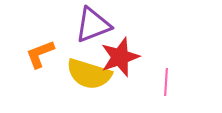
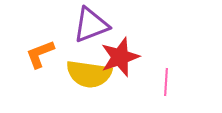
purple triangle: moved 2 px left
yellow semicircle: rotated 9 degrees counterclockwise
